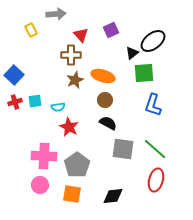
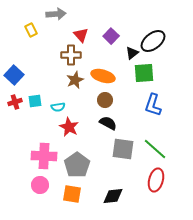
purple square: moved 6 px down; rotated 21 degrees counterclockwise
